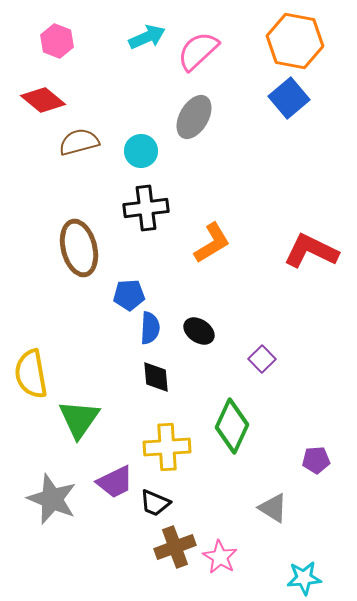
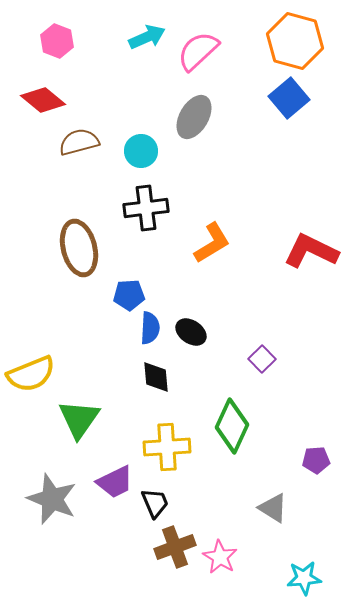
orange hexagon: rotated 4 degrees clockwise
black ellipse: moved 8 px left, 1 px down
yellow semicircle: rotated 102 degrees counterclockwise
black trapezoid: rotated 136 degrees counterclockwise
